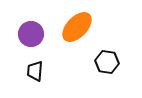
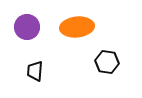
orange ellipse: rotated 40 degrees clockwise
purple circle: moved 4 px left, 7 px up
